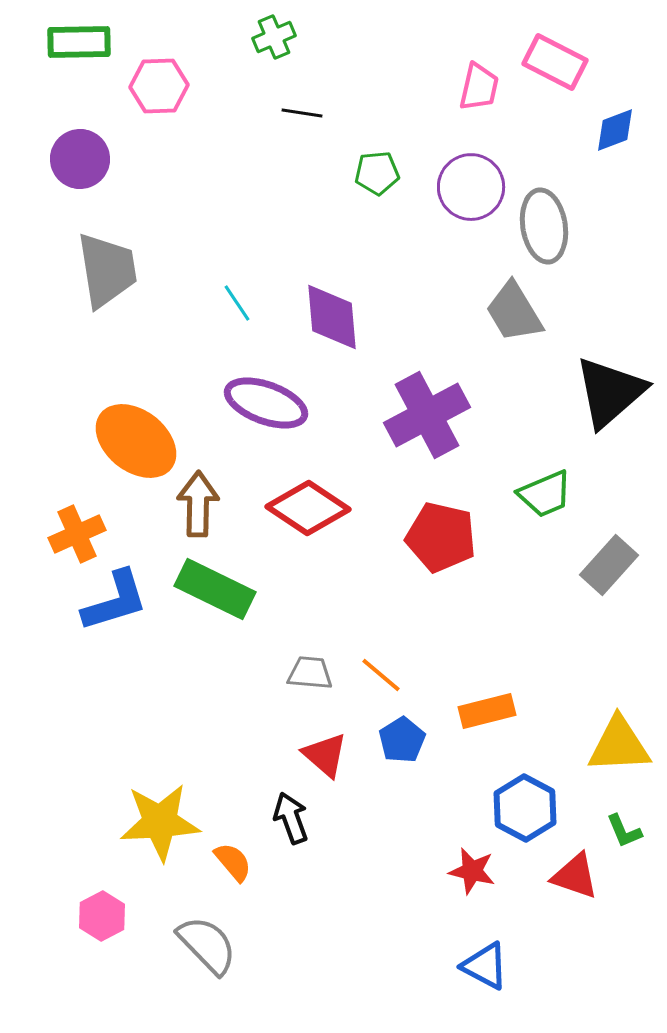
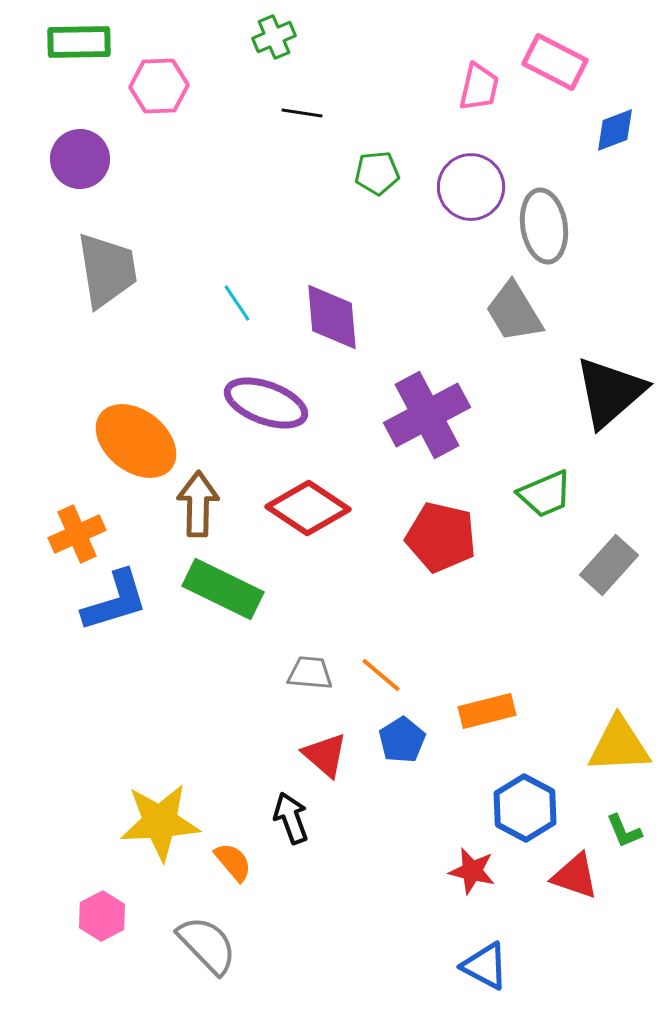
green rectangle at (215, 589): moved 8 px right
